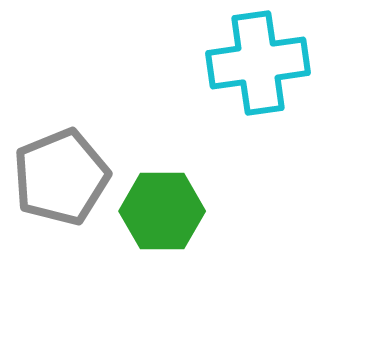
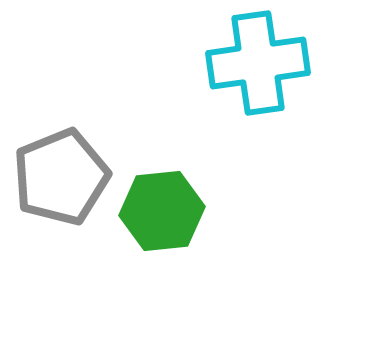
green hexagon: rotated 6 degrees counterclockwise
